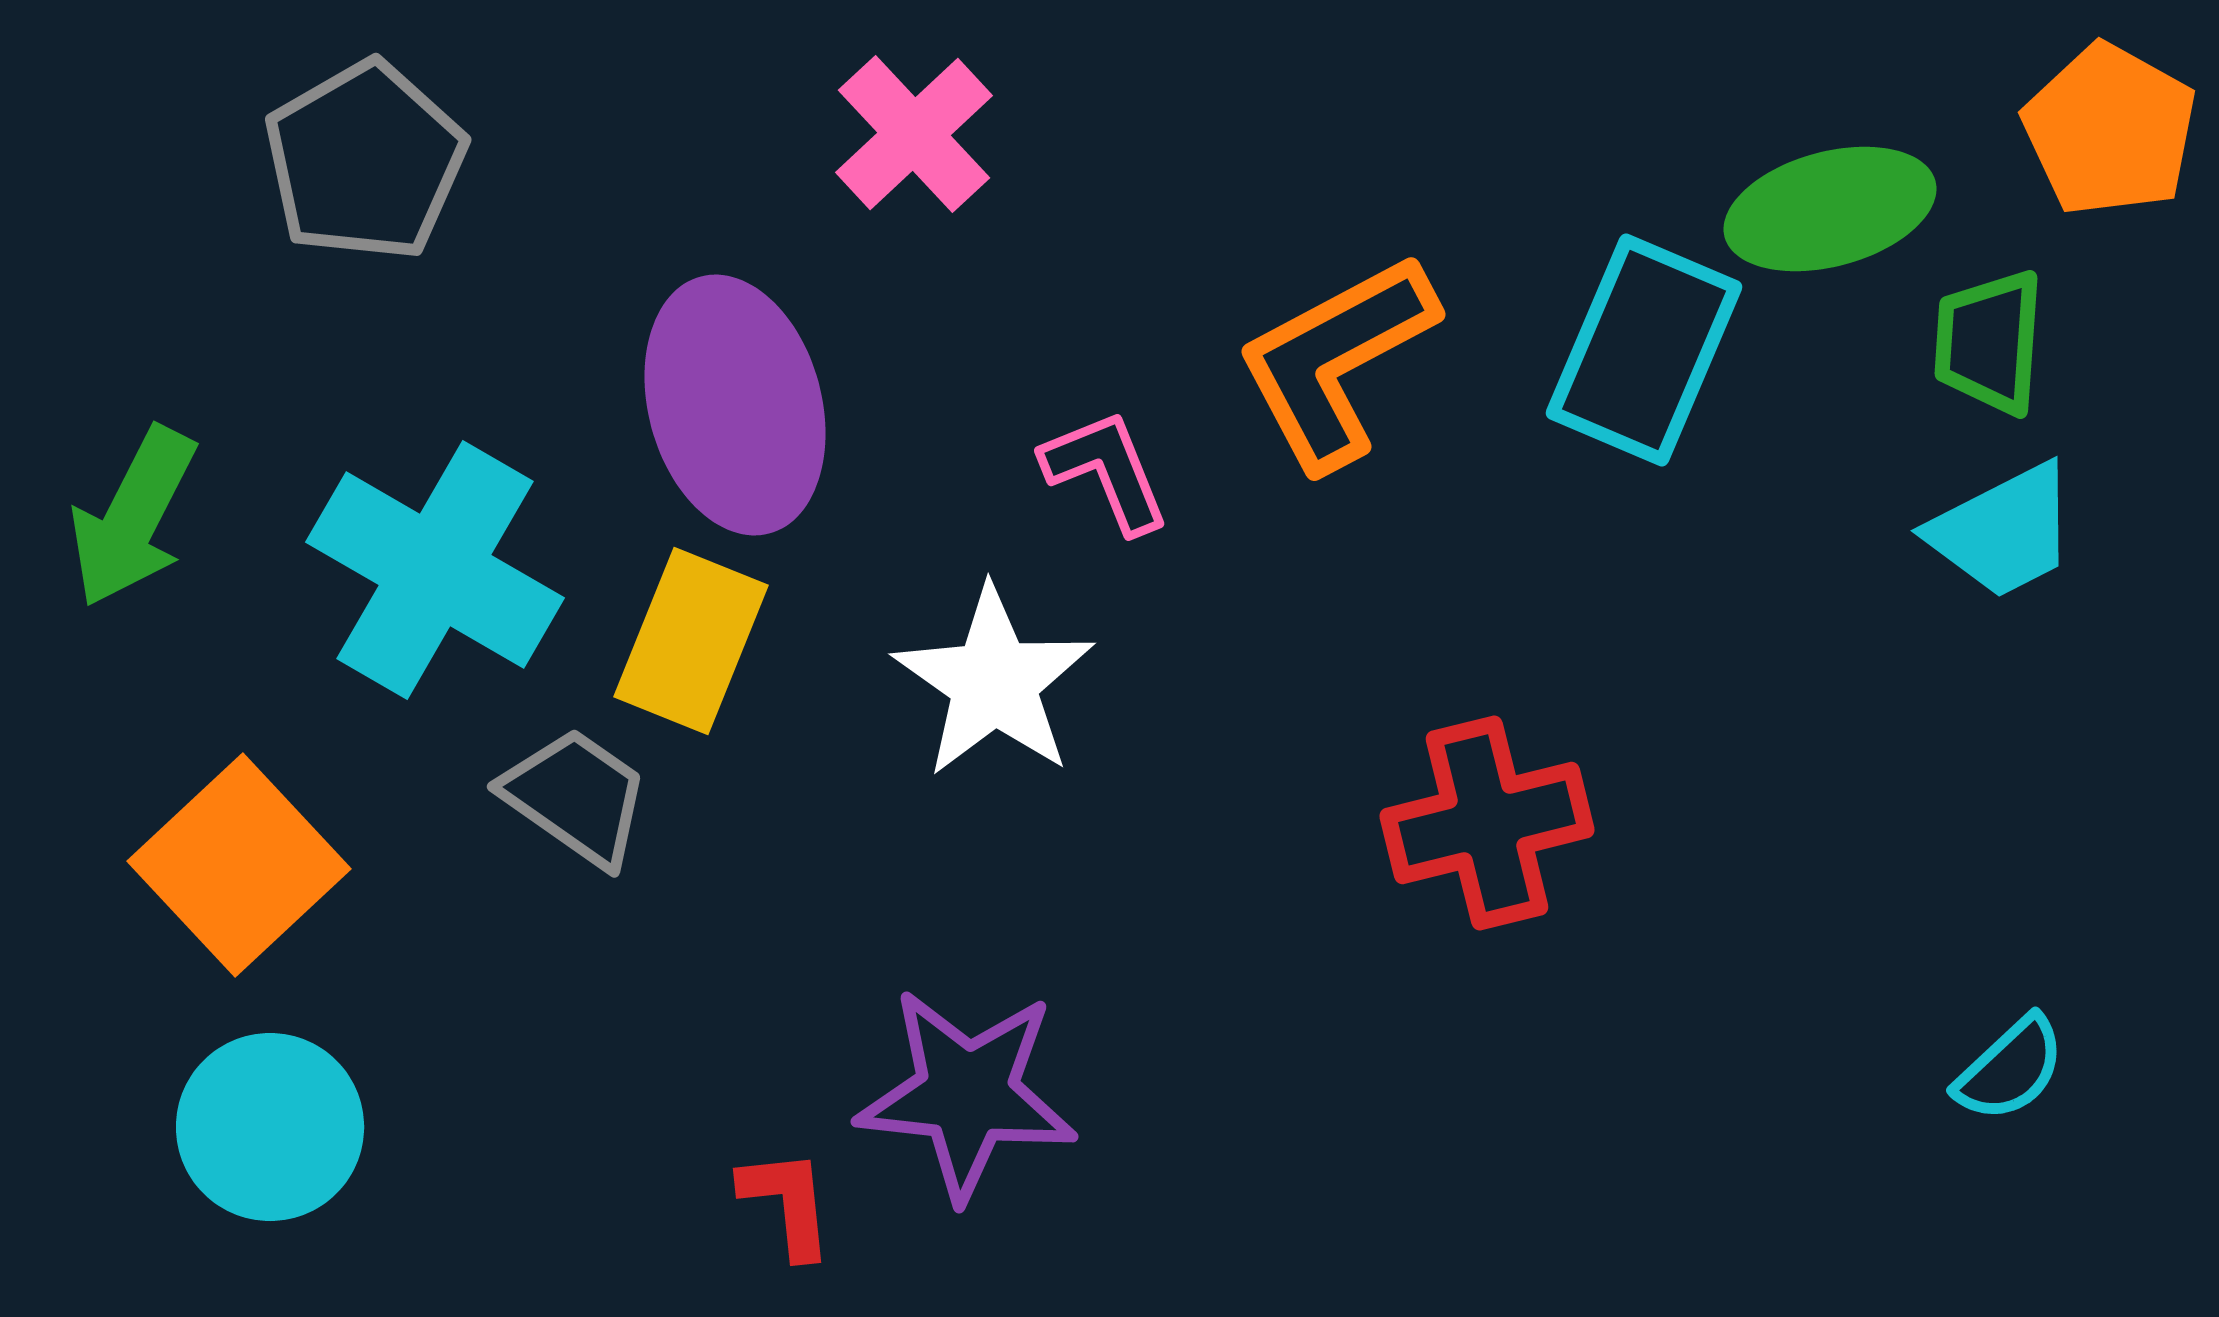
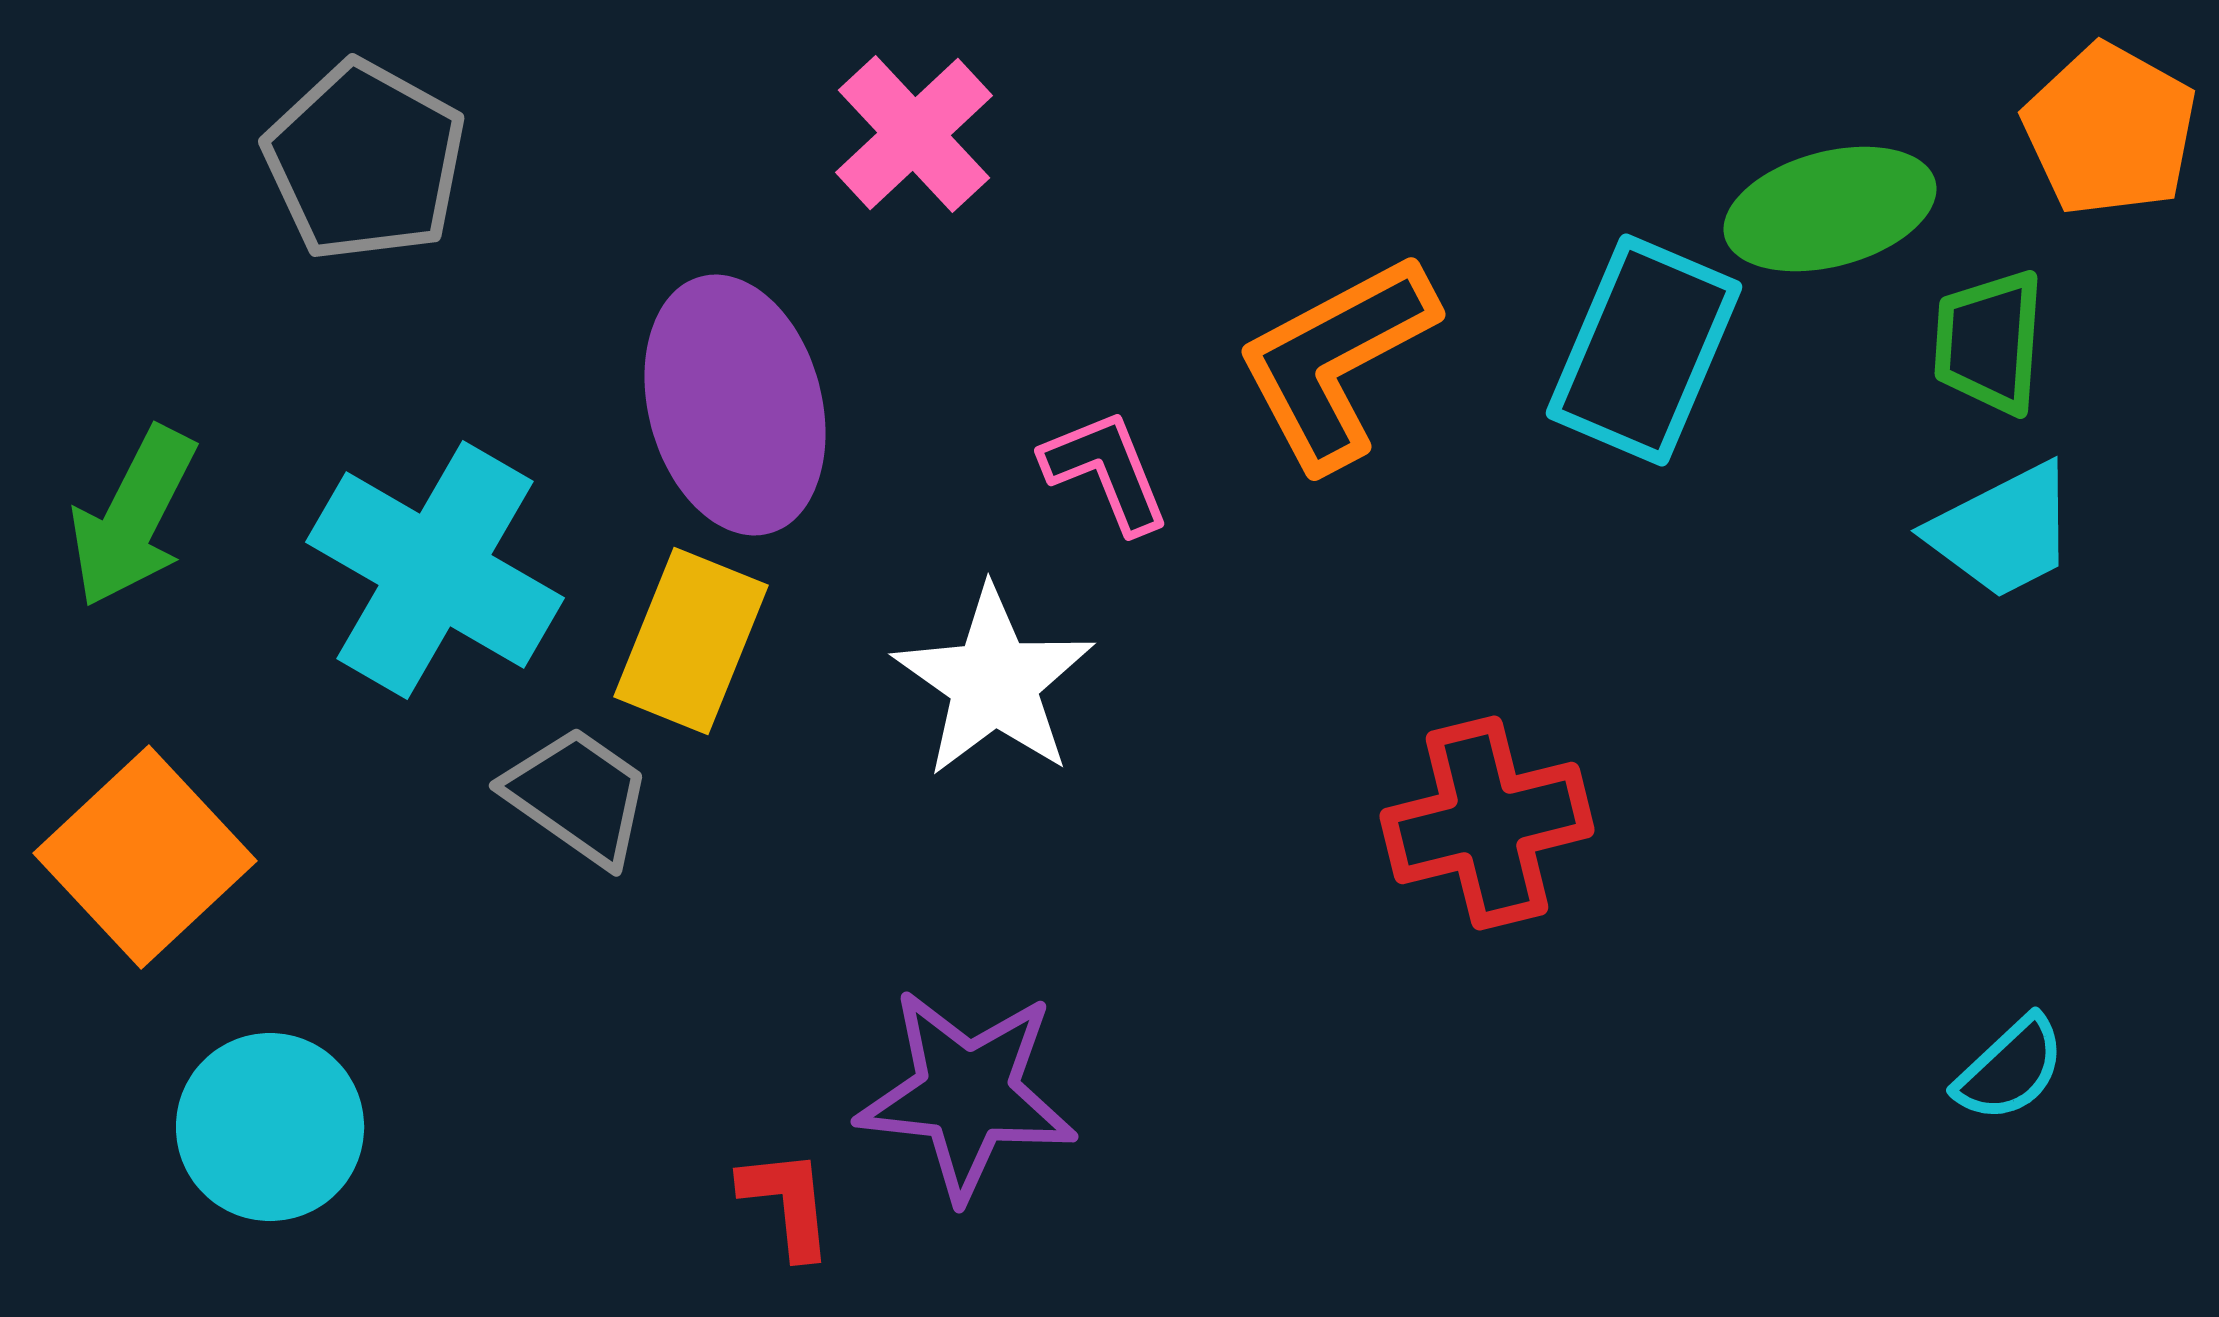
gray pentagon: rotated 13 degrees counterclockwise
gray trapezoid: moved 2 px right, 1 px up
orange square: moved 94 px left, 8 px up
